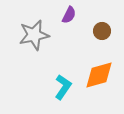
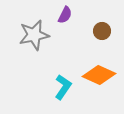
purple semicircle: moved 4 px left
orange diamond: rotated 40 degrees clockwise
